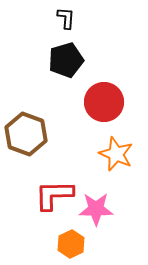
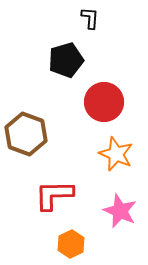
black L-shape: moved 24 px right
pink star: moved 24 px right, 2 px down; rotated 24 degrees clockwise
